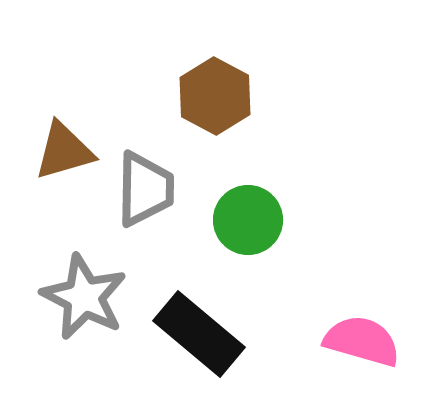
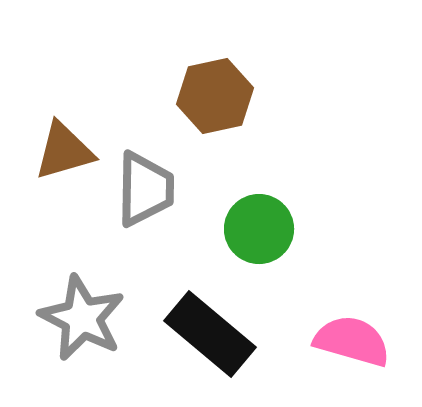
brown hexagon: rotated 20 degrees clockwise
green circle: moved 11 px right, 9 px down
gray star: moved 2 px left, 21 px down
black rectangle: moved 11 px right
pink semicircle: moved 10 px left
